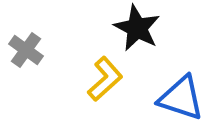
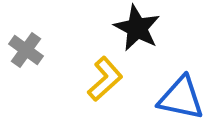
blue triangle: rotated 6 degrees counterclockwise
